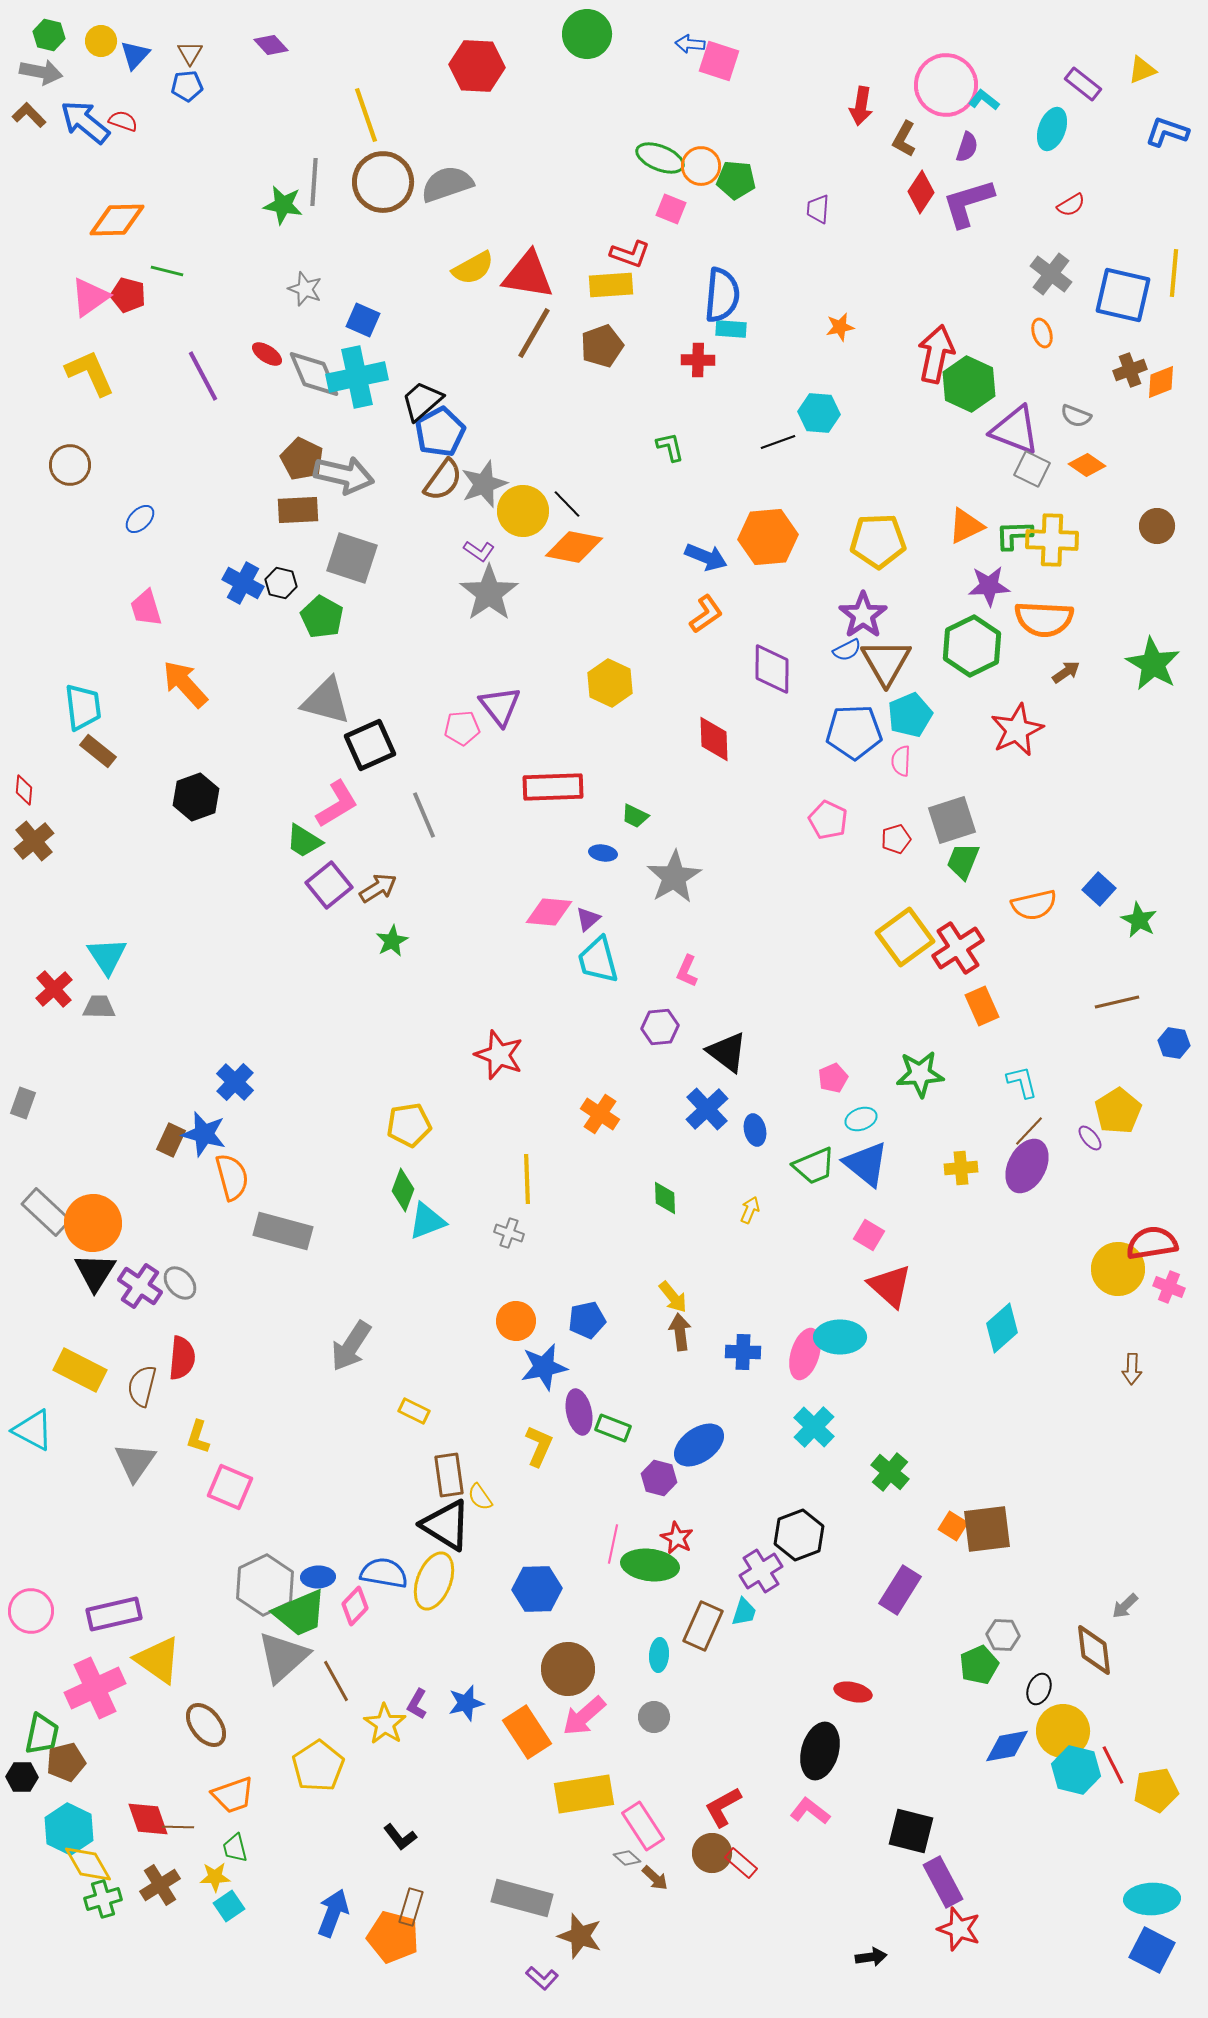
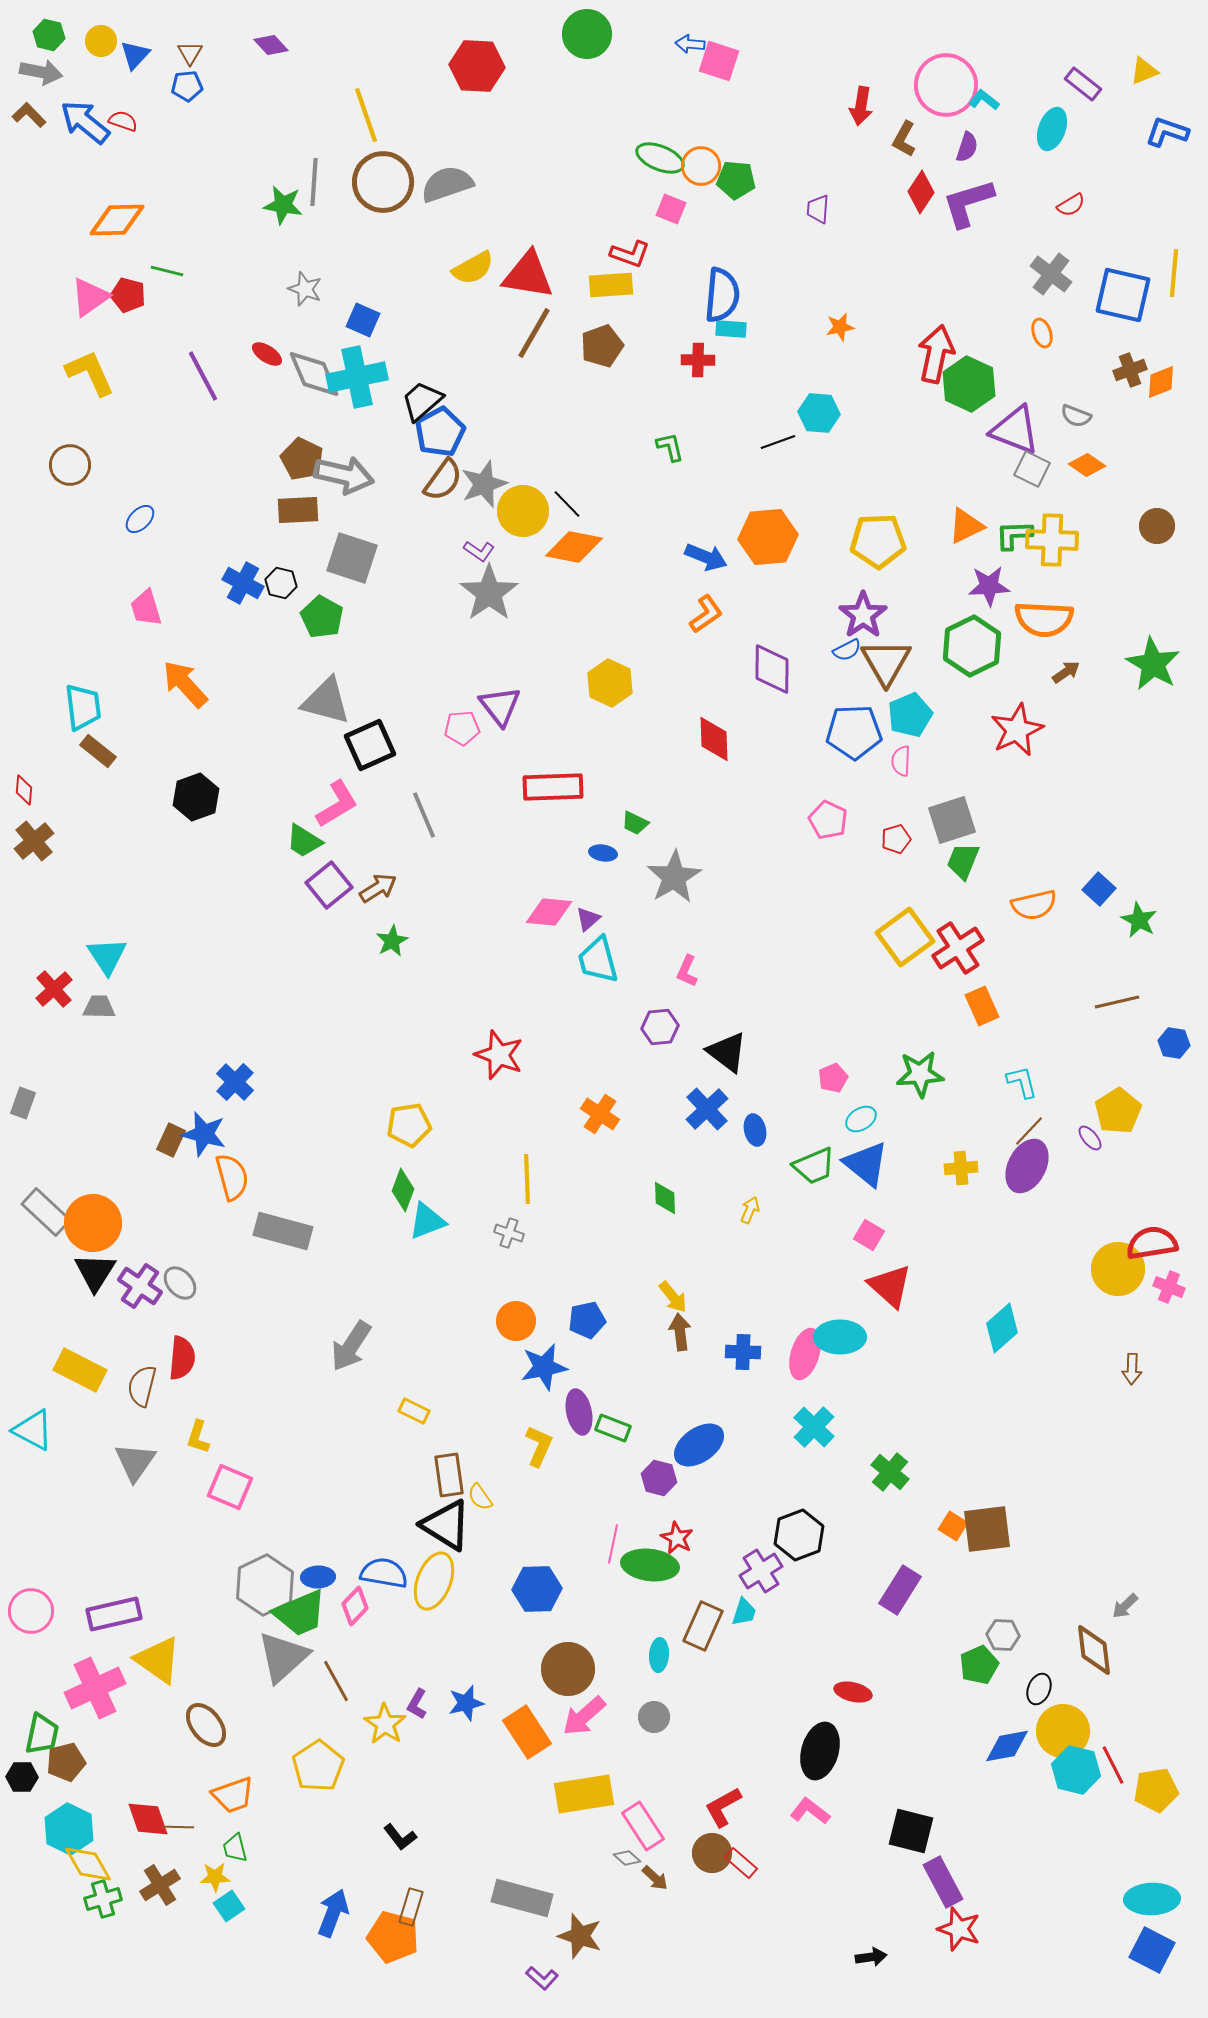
yellow triangle at (1142, 70): moved 2 px right, 1 px down
green trapezoid at (635, 816): moved 7 px down
cyan ellipse at (861, 1119): rotated 12 degrees counterclockwise
